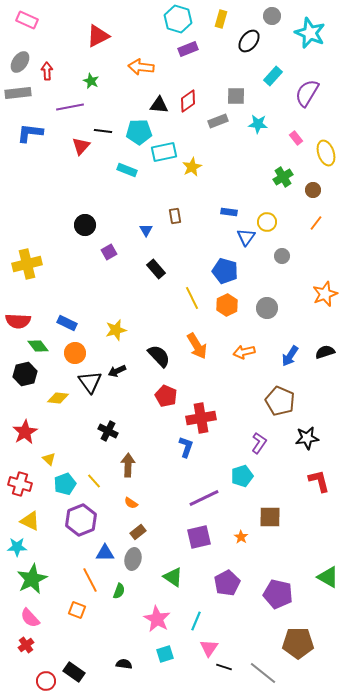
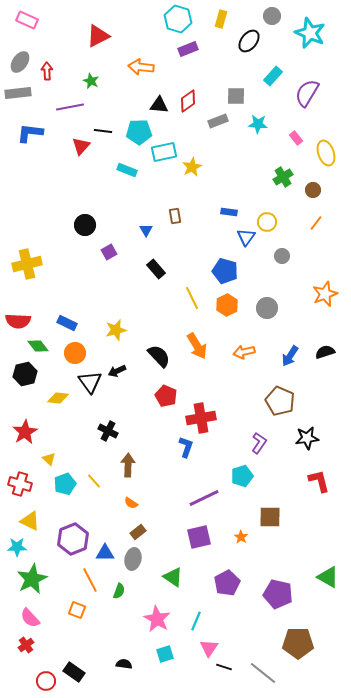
purple hexagon at (81, 520): moved 8 px left, 19 px down
